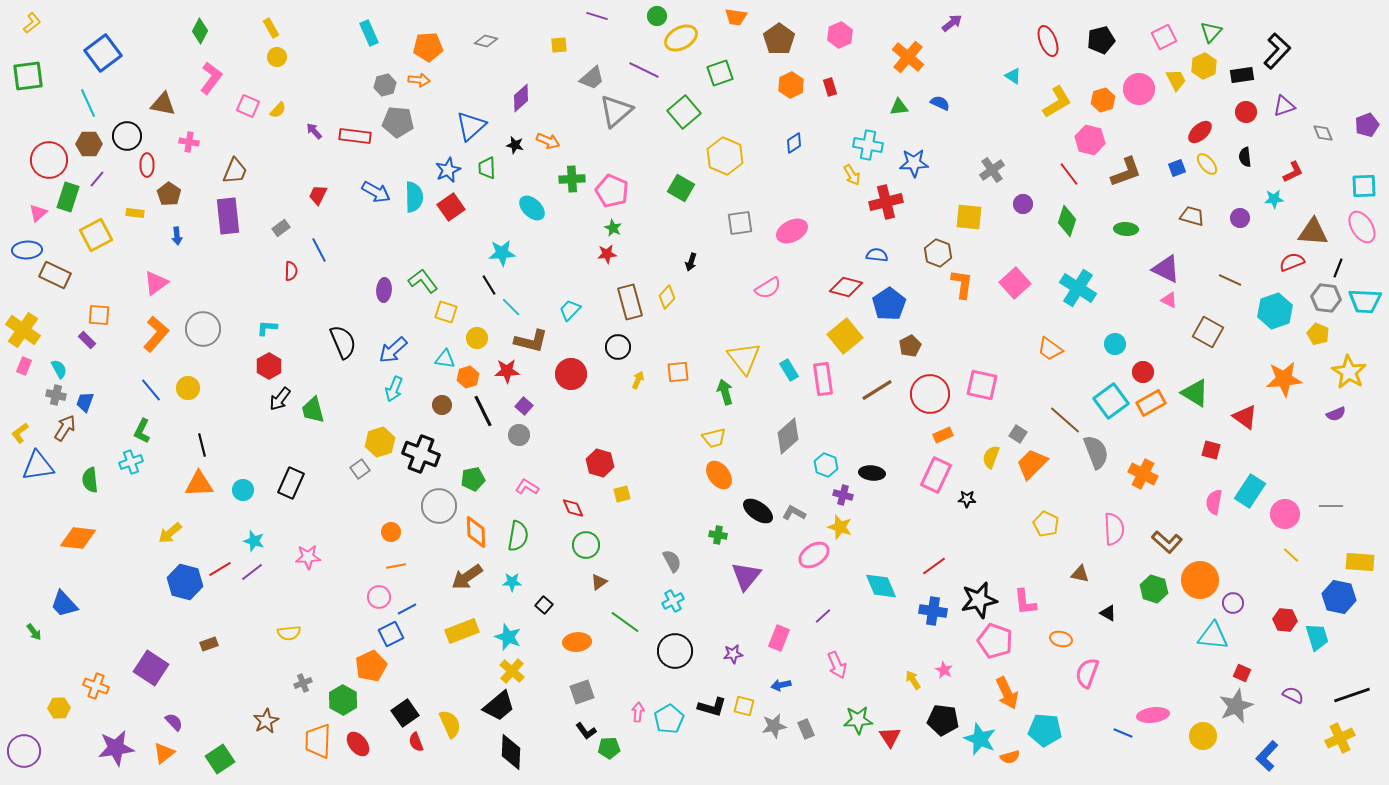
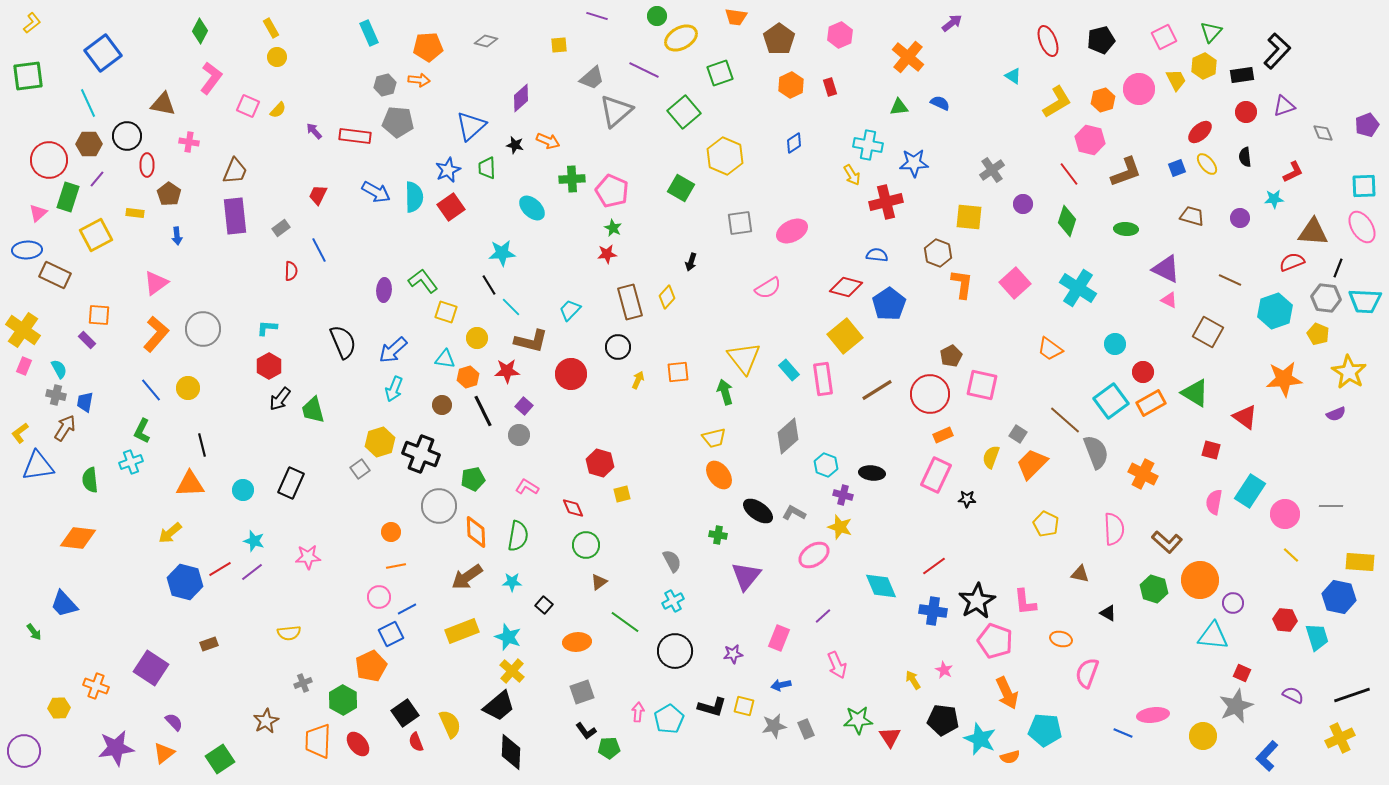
purple rectangle at (228, 216): moved 7 px right
brown pentagon at (910, 346): moved 41 px right, 10 px down
cyan rectangle at (789, 370): rotated 10 degrees counterclockwise
blue trapezoid at (85, 402): rotated 10 degrees counterclockwise
orange triangle at (199, 484): moved 9 px left
black star at (979, 600): moved 2 px left, 1 px down; rotated 18 degrees counterclockwise
